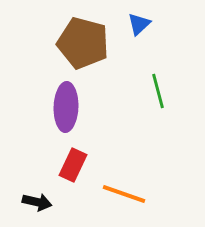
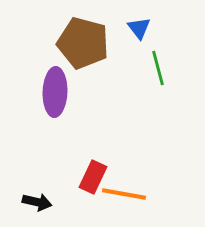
blue triangle: moved 4 px down; rotated 25 degrees counterclockwise
green line: moved 23 px up
purple ellipse: moved 11 px left, 15 px up
red rectangle: moved 20 px right, 12 px down
orange line: rotated 9 degrees counterclockwise
